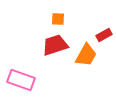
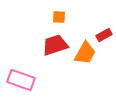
orange square: moved 1 px right, 2 px up
orange trapezoid: moved 1 px left, 2 px up
